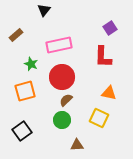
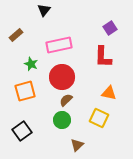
brown triangle: rotated 40 degrees counterclockwise
